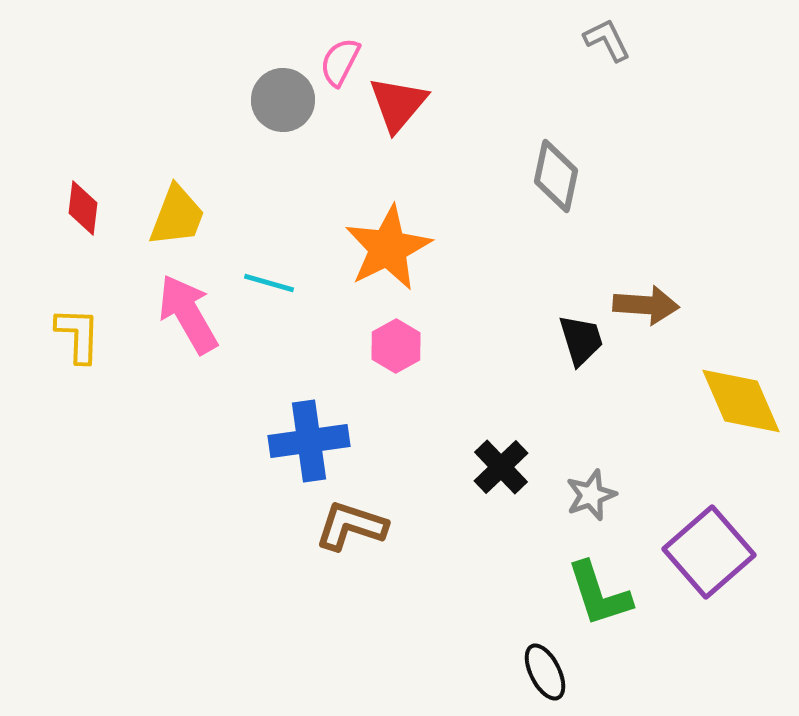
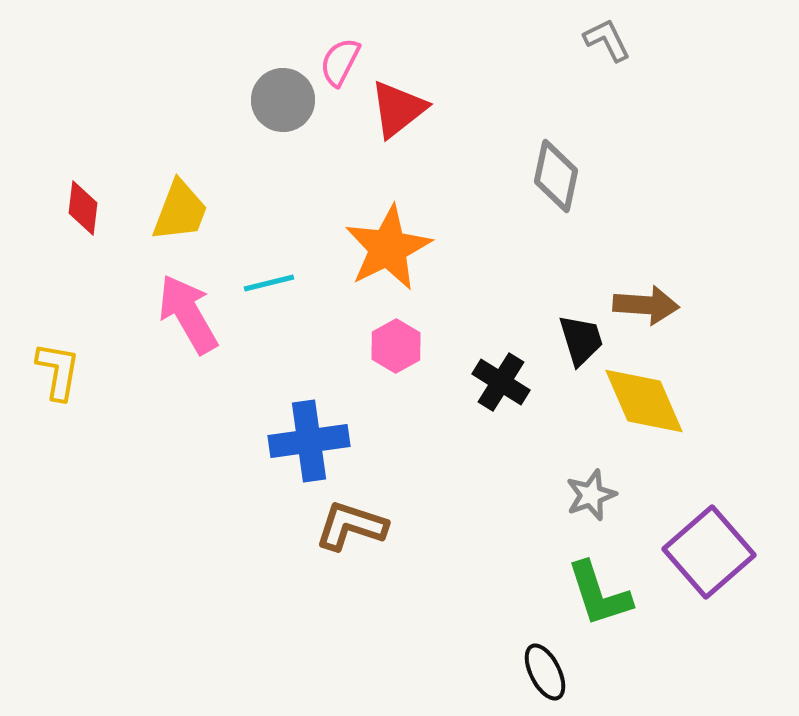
red triangle: moved 5 px down; rotated 12 degrees clockwise
yellow trapezoid: moved 3 px right, 5 px up
cyan line: rotated 30 degrees counterclockwise
yellow L-shape: moved 20 px left, 36 px down; rotated 8 degrees clockwise
yellow diamond: moved 97 px left
black cross: moved 85 px up; rotated 14 degrees counterclockwise
